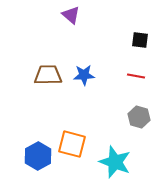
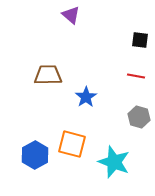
blue star: moved 2 px right, 22 px down; rotated 30 degrees counterclockwise
blue hexagon: moved 3 px left, 1 px up
cyan star: moved 1 px left
